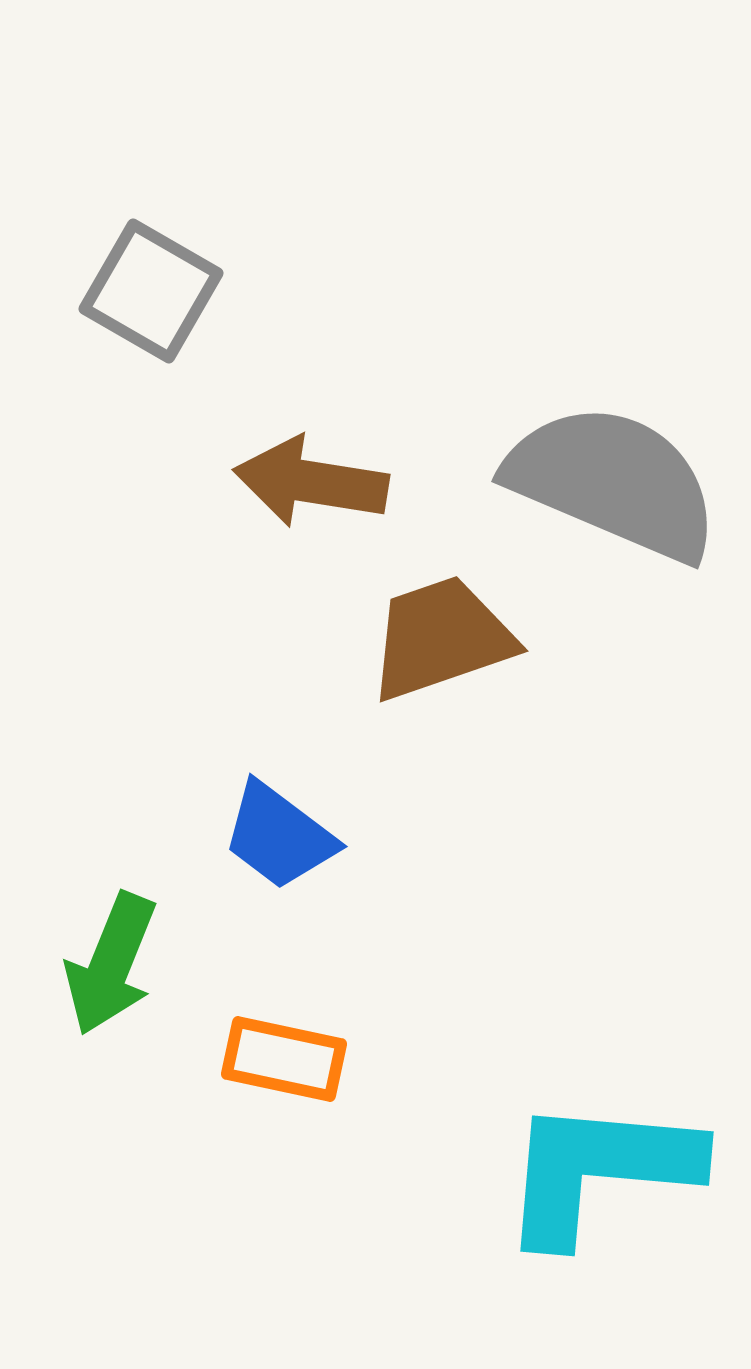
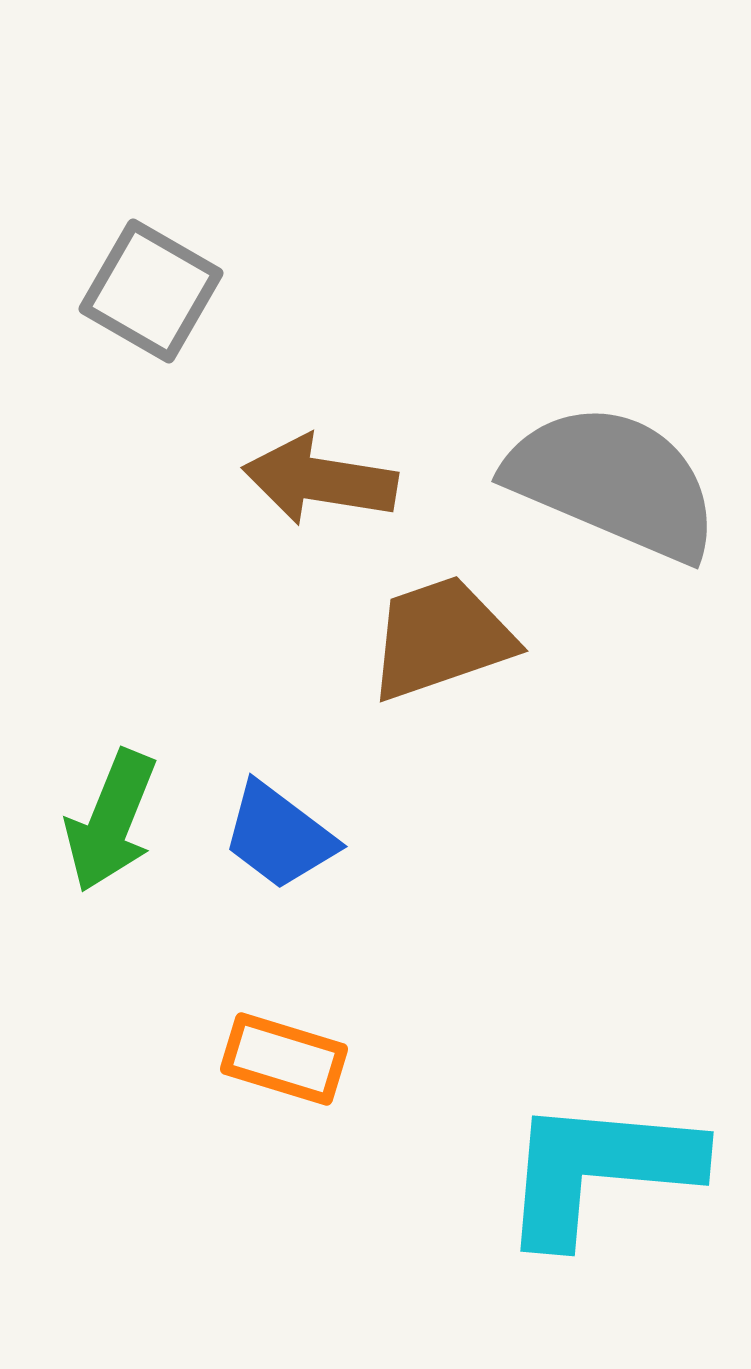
brown arrow: moved 9 px right, 2 px up
green arrow: moved 143 px up
orange rectangle: rotated 5 degrees clockwise
